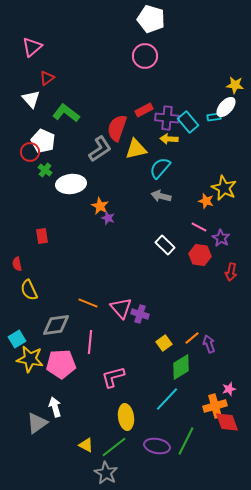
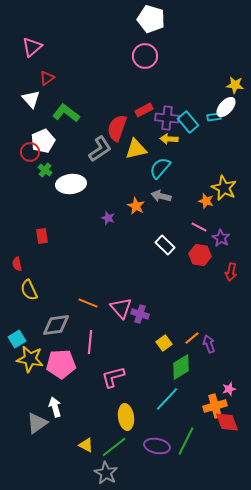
white pentagon at (43, 141): rotated 25 degrees clockwise
orange star at (100, 206): moved 36 px right
